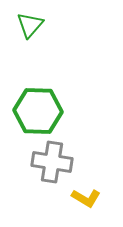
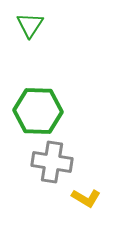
green triangle: rotated 8 degrees counterclockwise
